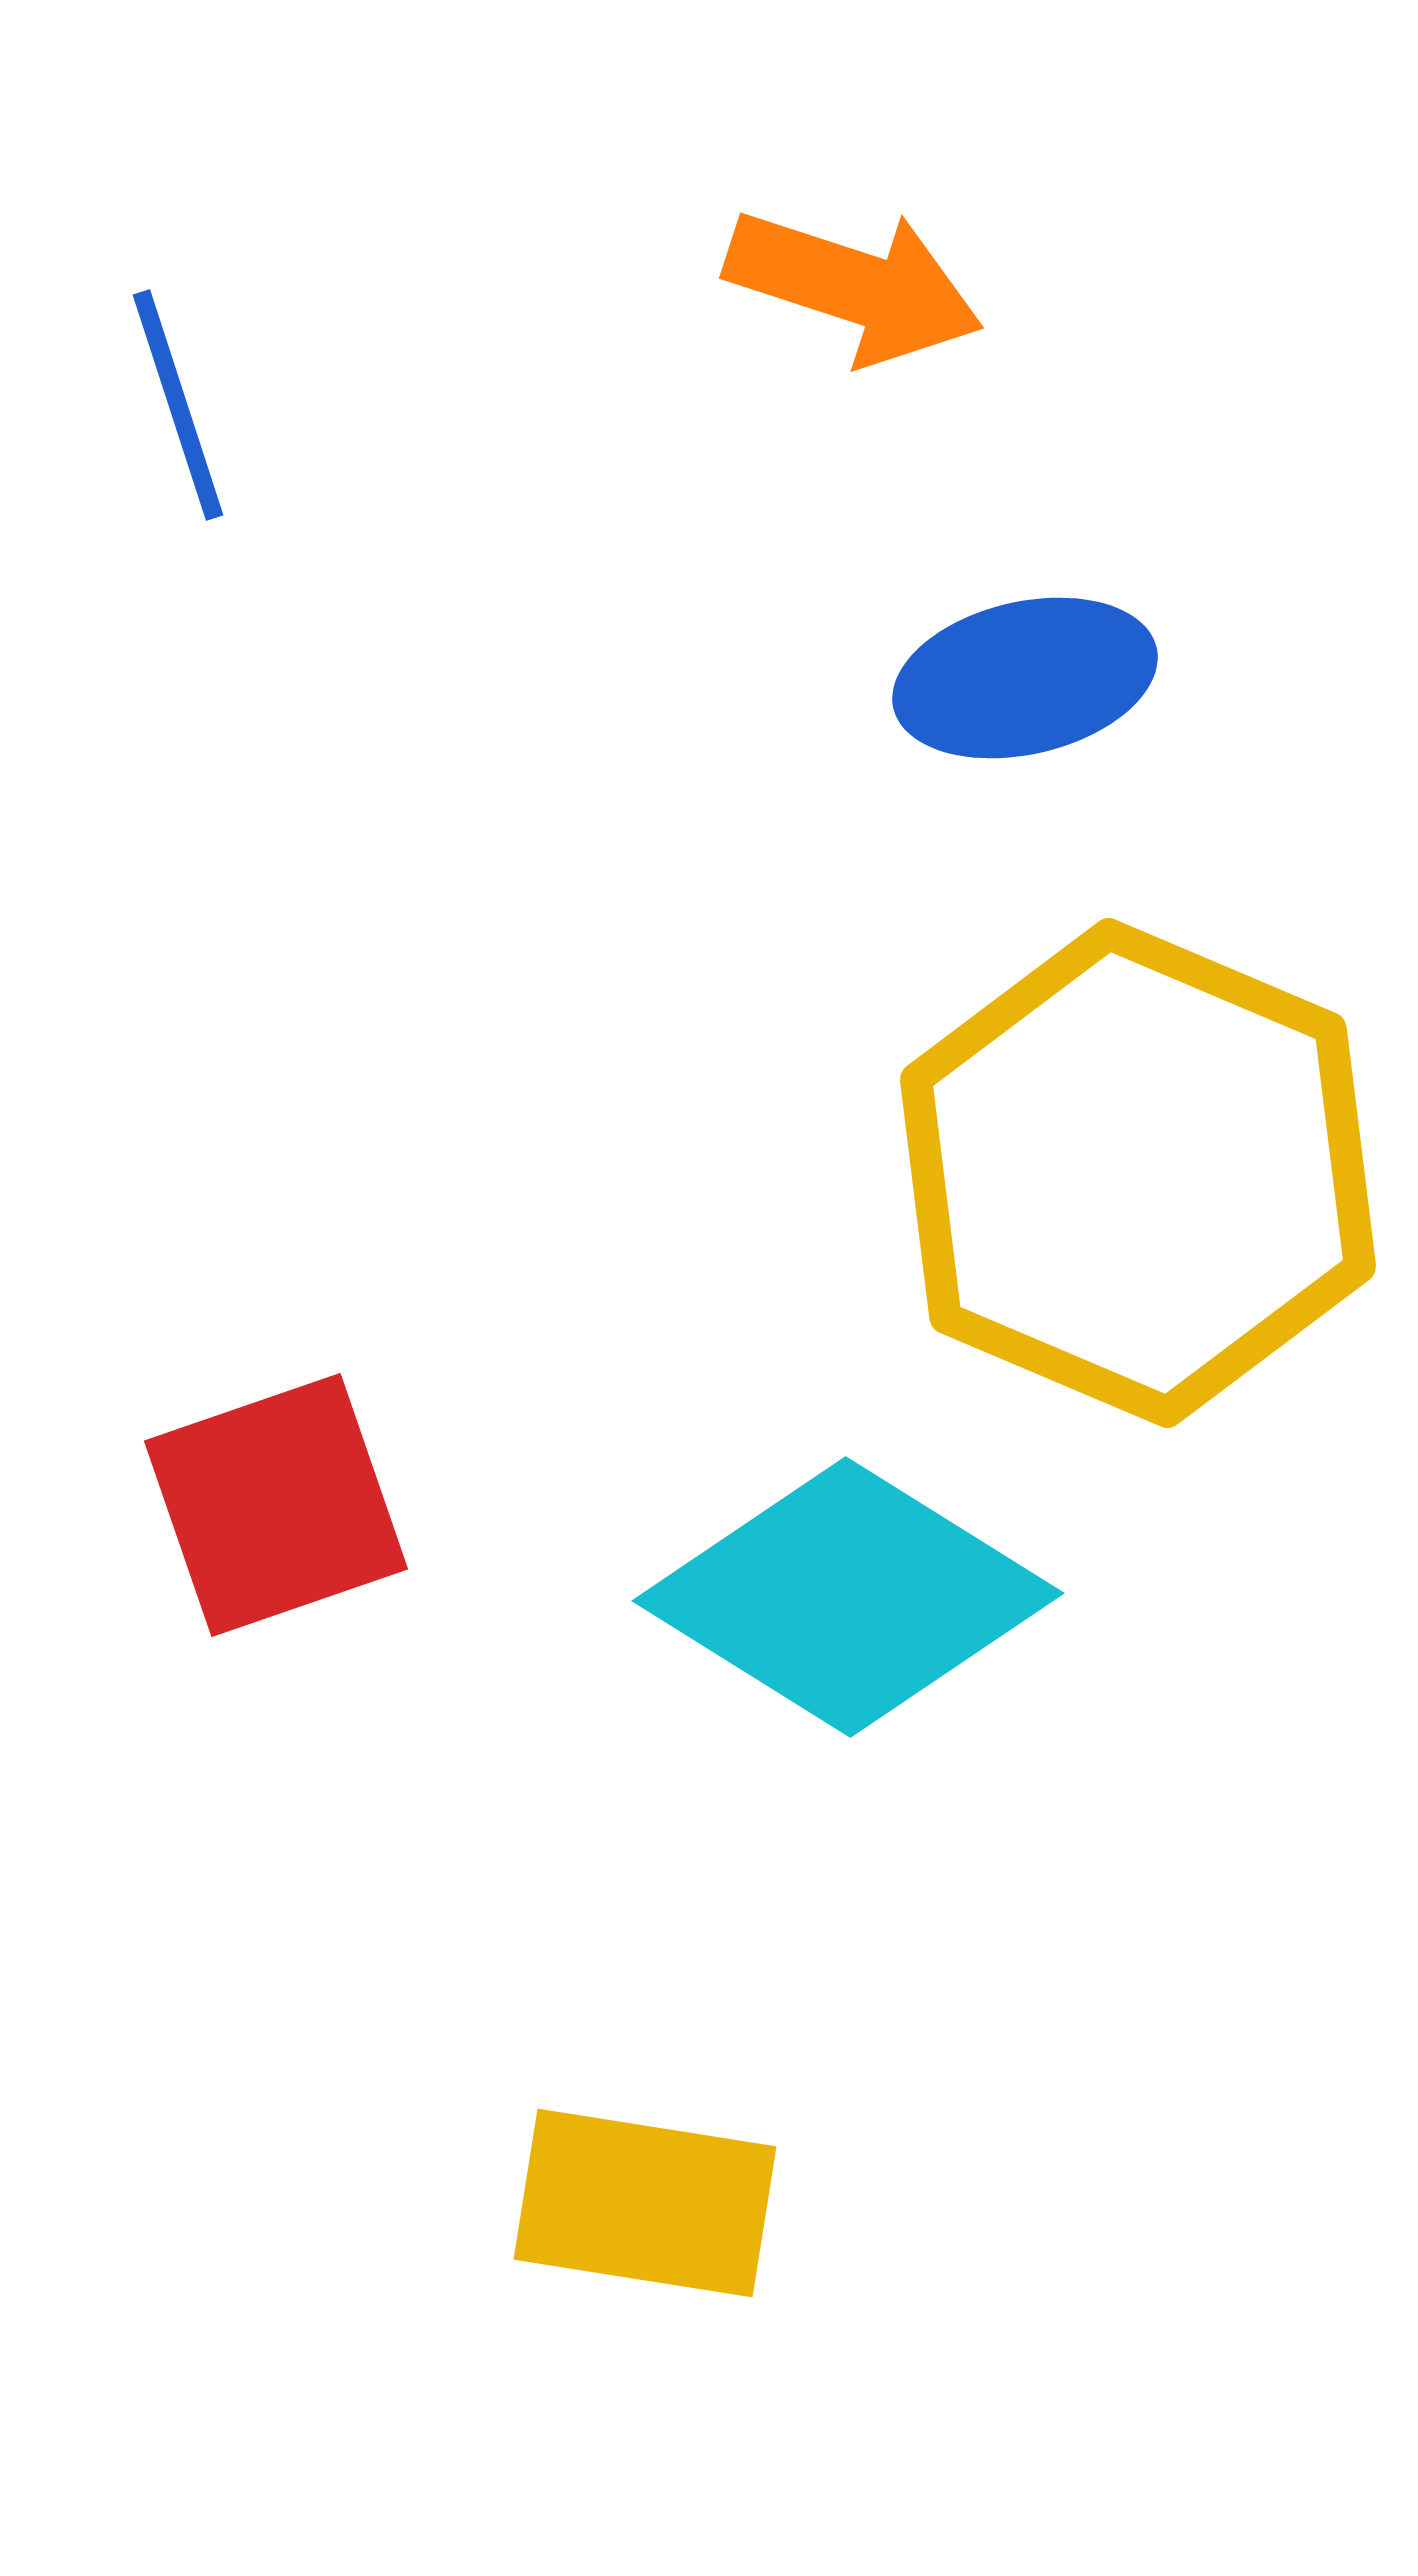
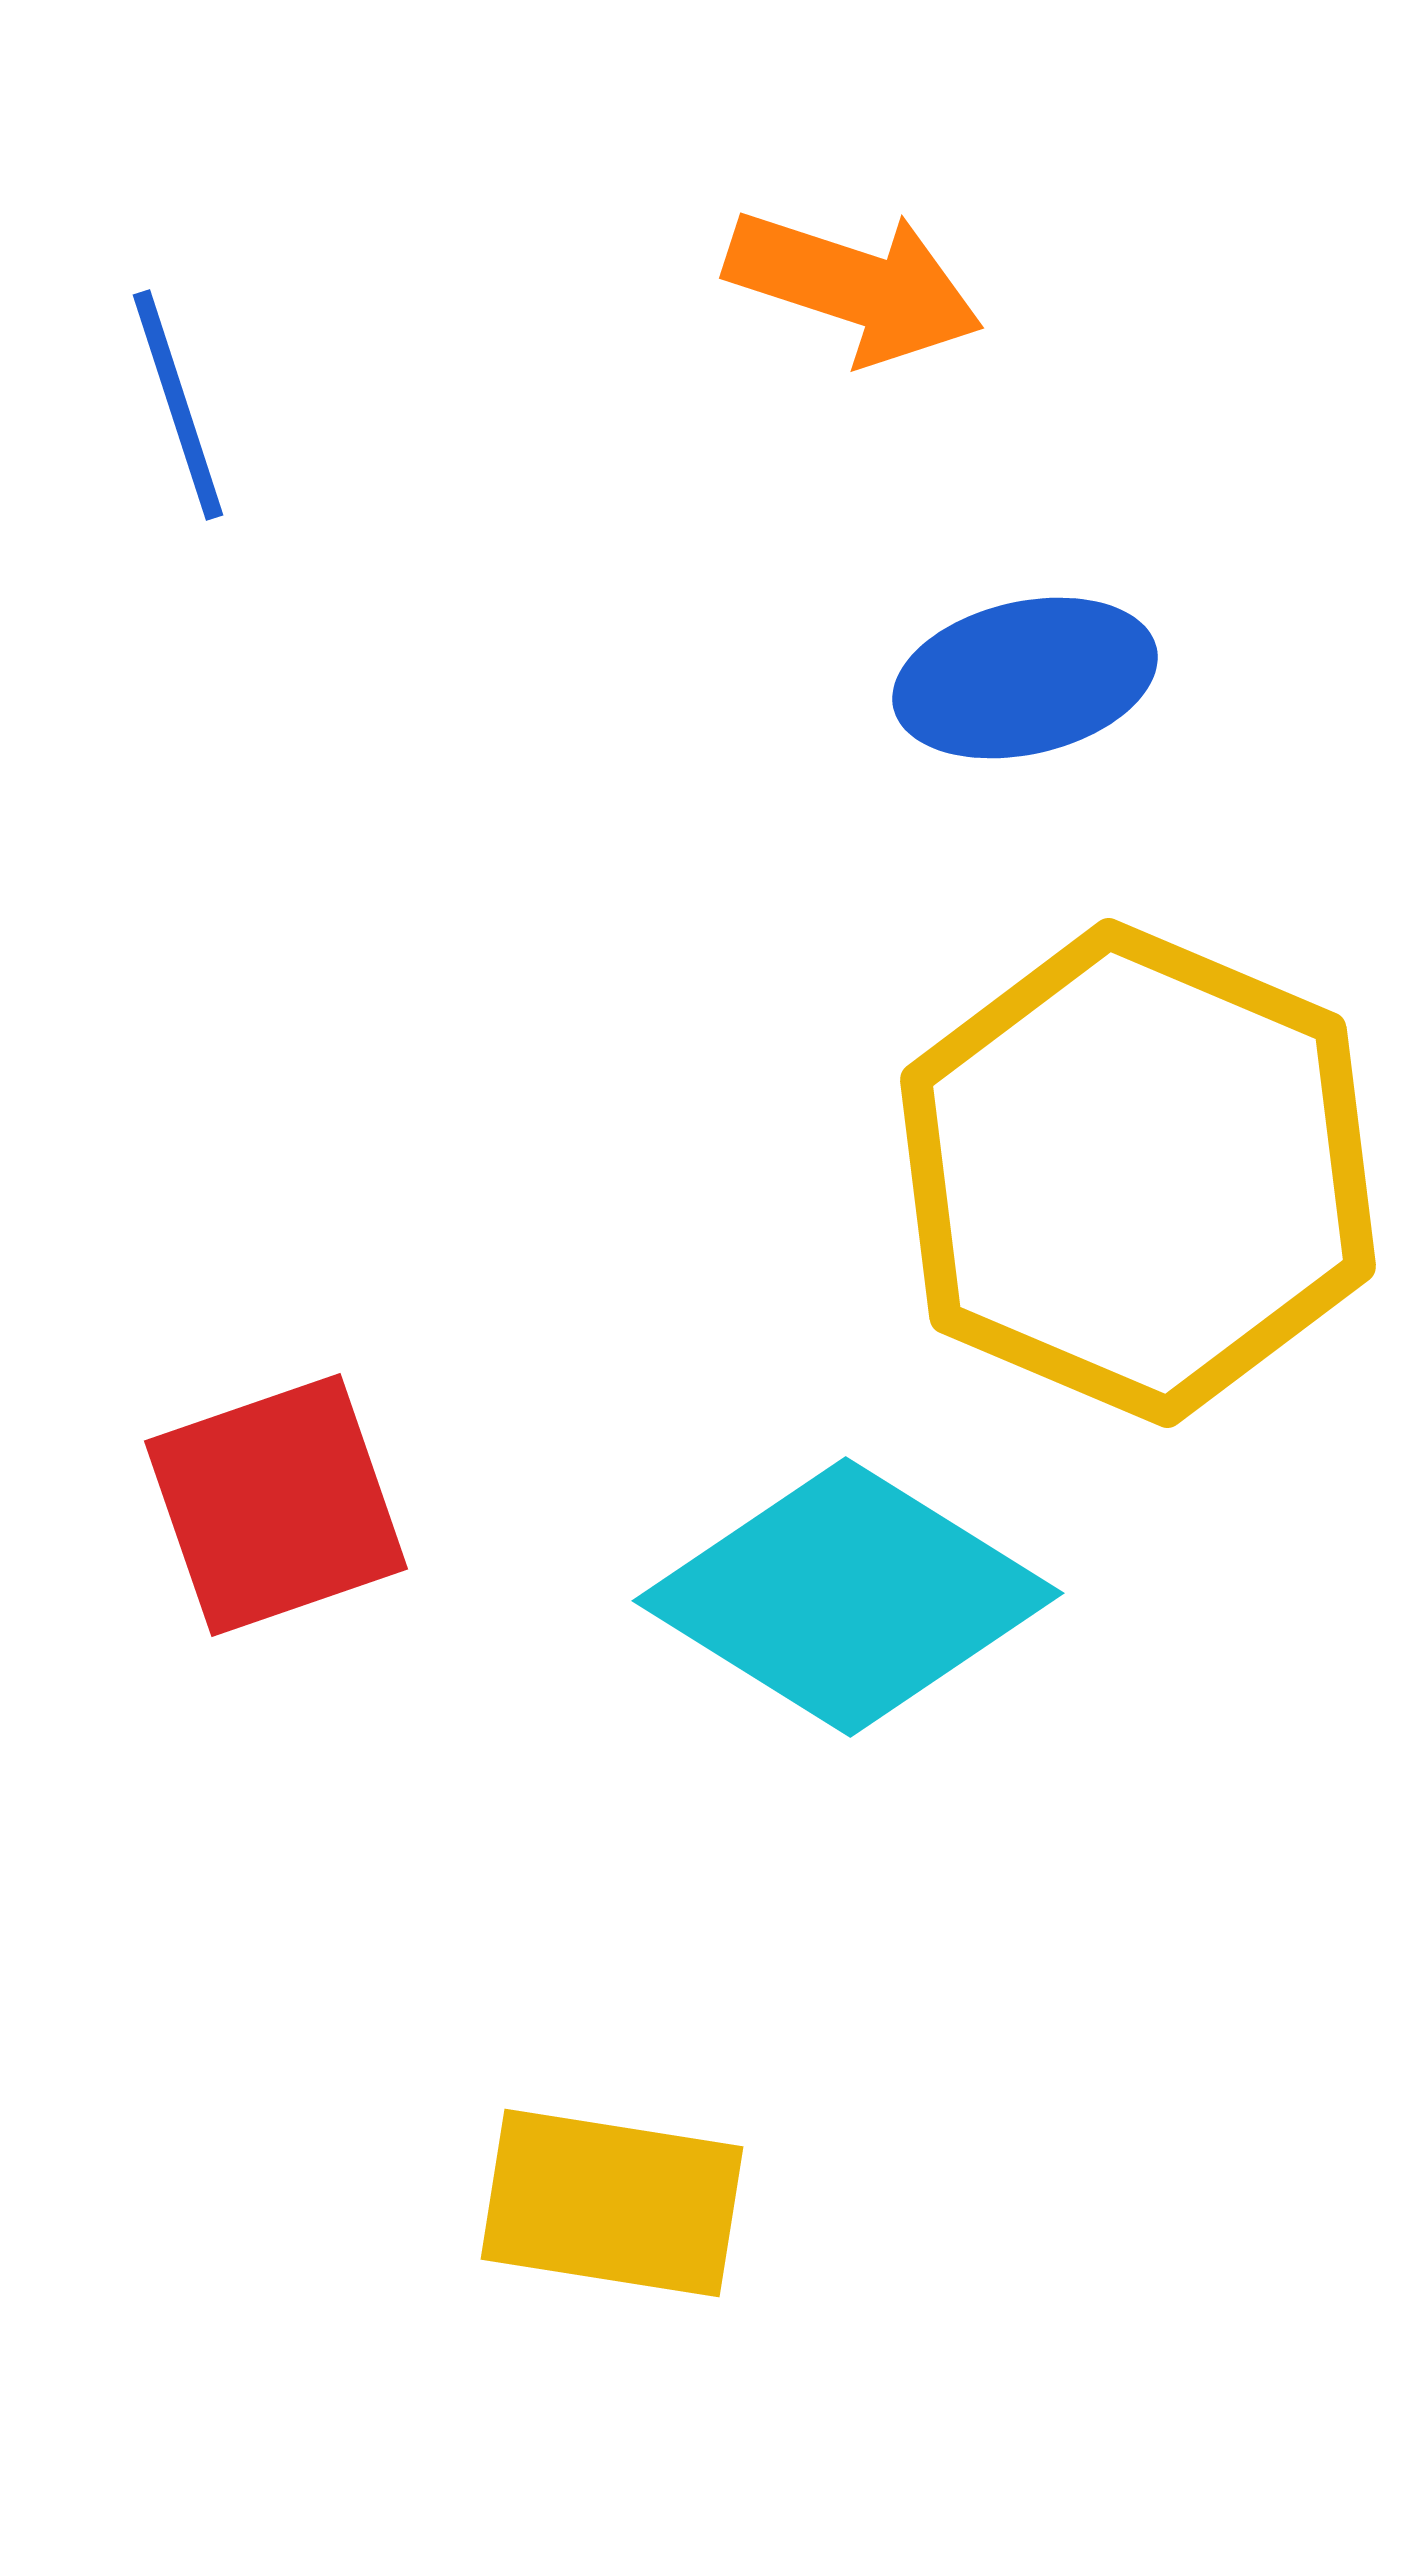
yellow rectangle: moved 33 px left
